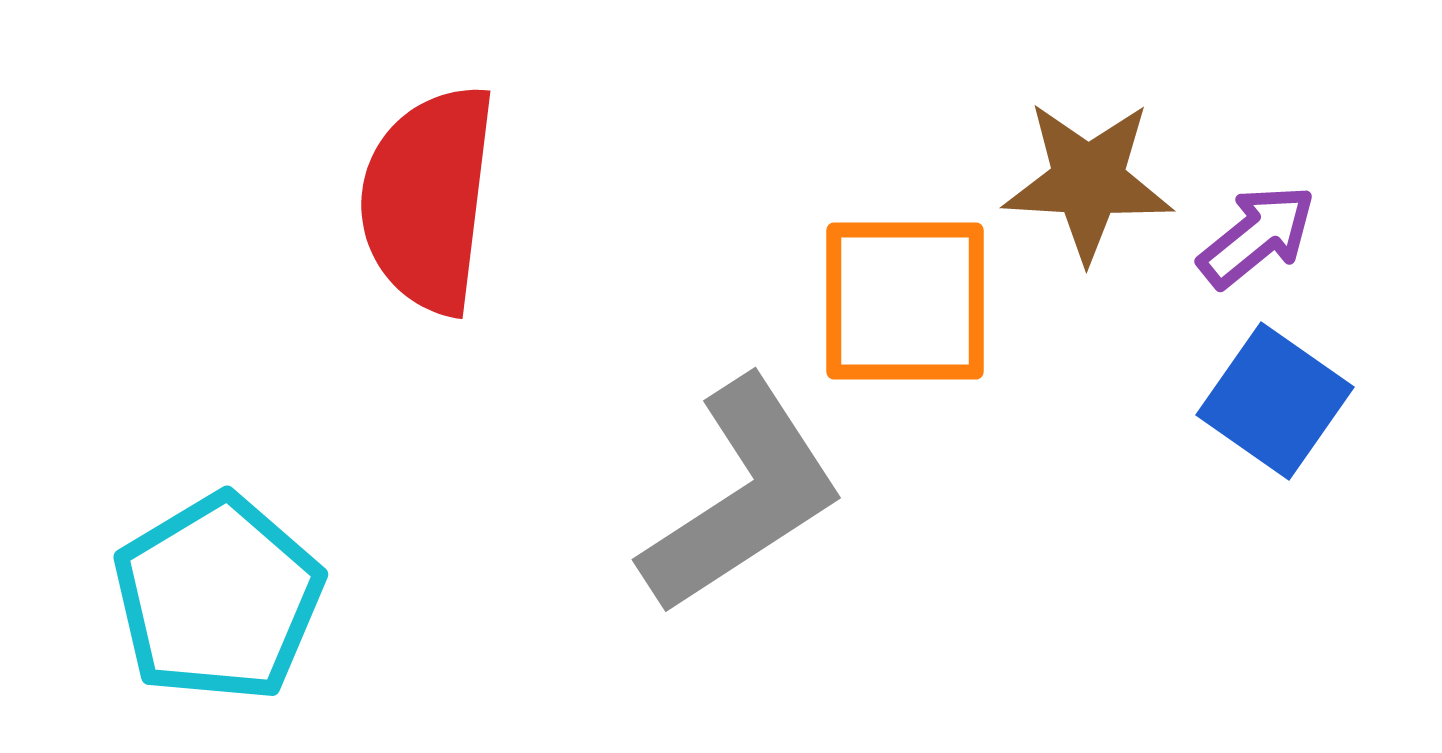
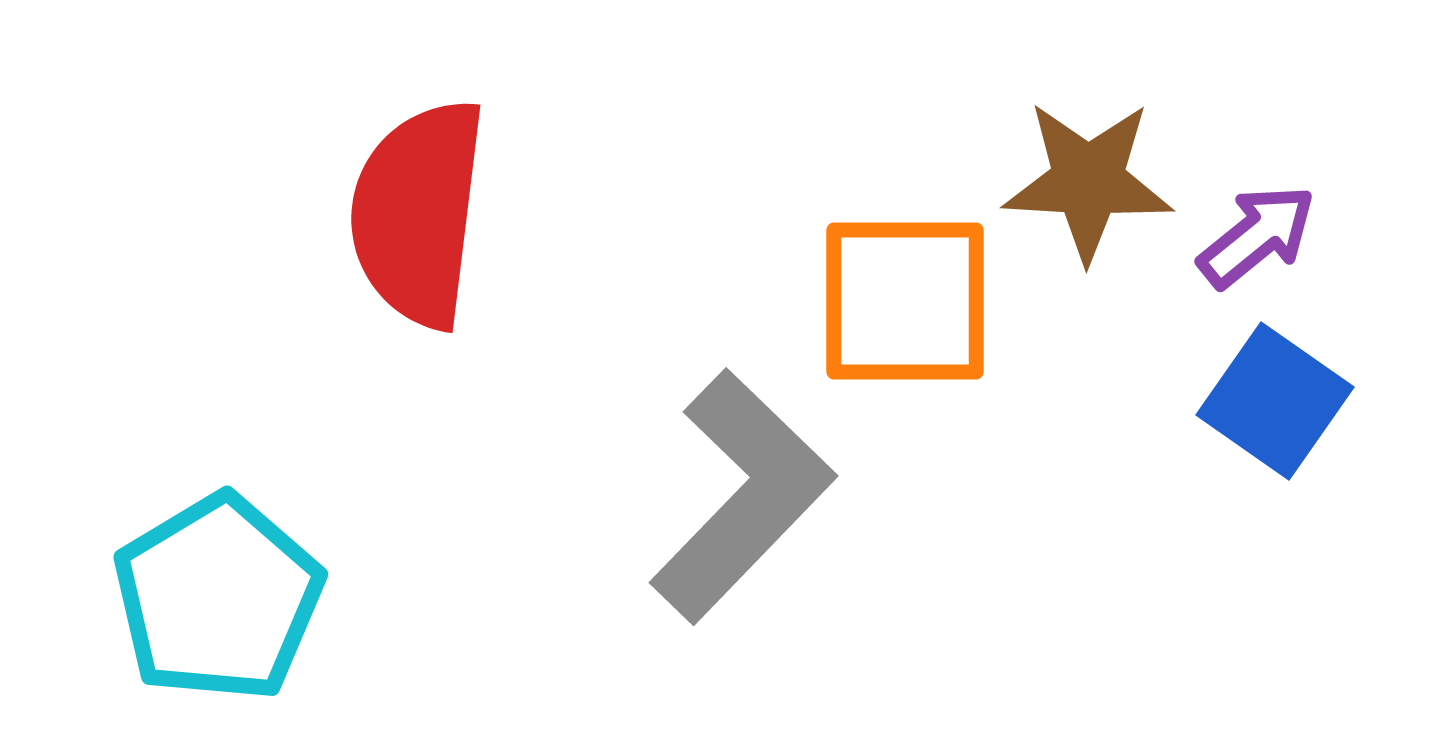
red semicircle: moved 10 px left, 14 px down
gray L-shape: rotated 13 degrees counterclockwise
